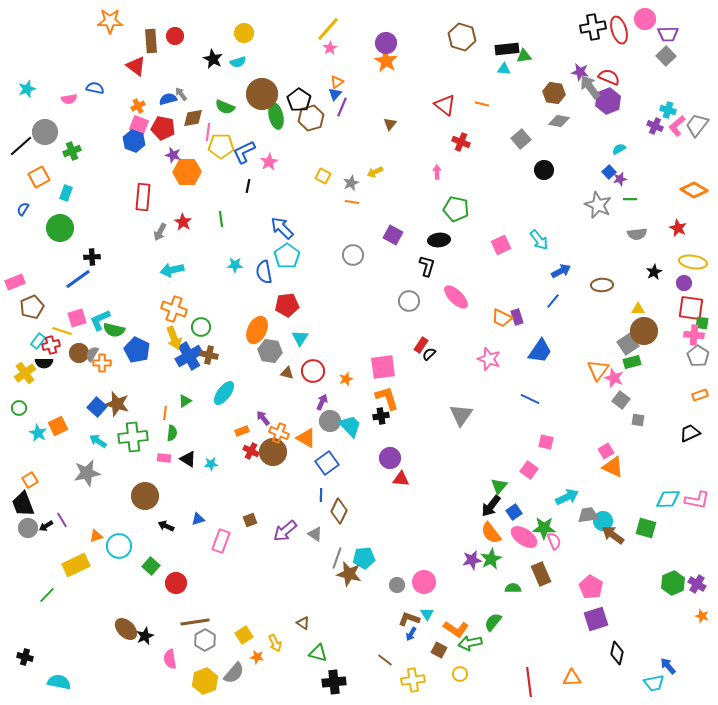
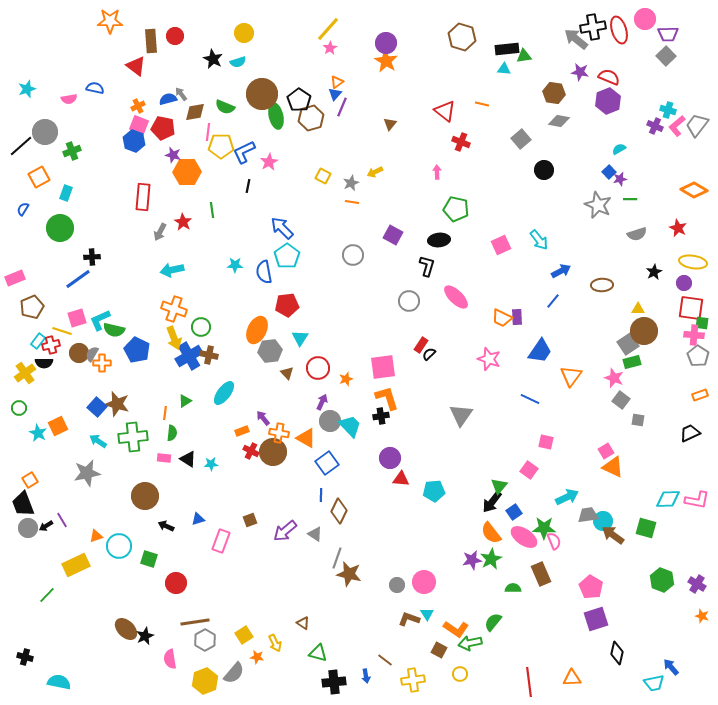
gray arrow at (590, 87): moved 14 px left, 48 px up; rotated 15 degrees counterclockwise
red triangle at (445, 105): moved 6 px down
brown diamond at (193, 118): moved 2 px right, 6 px up
green line at (221, 219): moved 9 px left, 9 px up
gray semicircle at (637, 234): rotated 12 degrees counterclockwise
pink rectangle at (15, 282): moved 4 px up
purple rectangle at (517, 317): rotated 14 degrees clockwise
gray hexagon at (270, 351): rotated 15 degrees counterclockwise
orange triangle at (598, 370): moved 27 px left, 6 px down
red circle at (313, 371): moved 5 px right, 3 px up
brown triangle at (287, 373): rotated 32 degrees clockwise
orange cross at (279, 433): rotated 12 degrees counterclockwise
black arrow at (491, 506): moved 1 px right, 4 px up
cyan pentagon at (364, 558): moved 70 px right, 67 px up
green square at (151, 566): moved 2 px left, 7 px up; rotated 24 degrees counterclockwise
green hexagon at (673, 583): moved 11 px left, 3 px up; rotated 15 degrees counterclockwise
blue arrow at (411, 634): moved 45 px left, 42 px down; rotated 40 degrees counterclockwise
blue arrow at (668, 666): moved 3 px right, 1 px down
